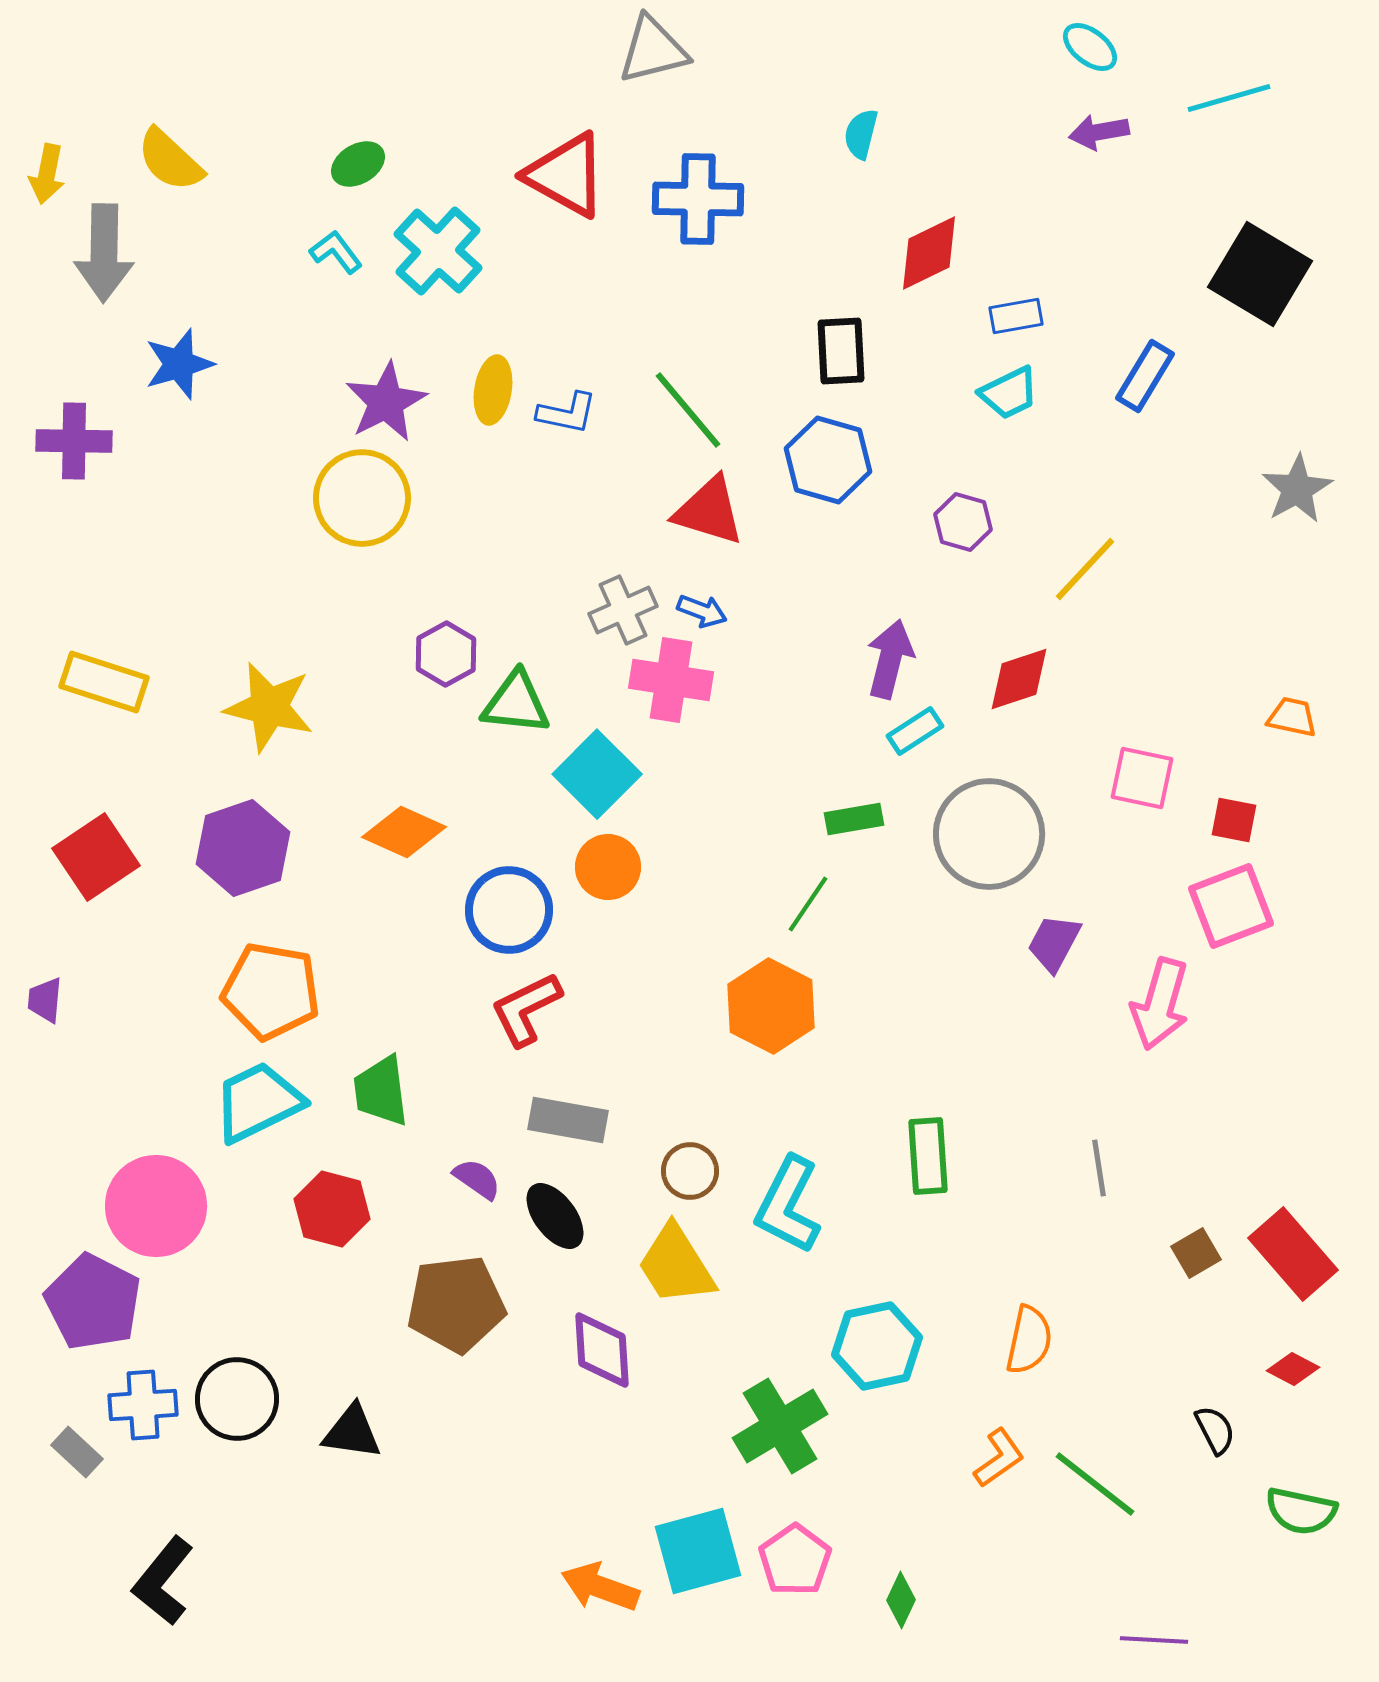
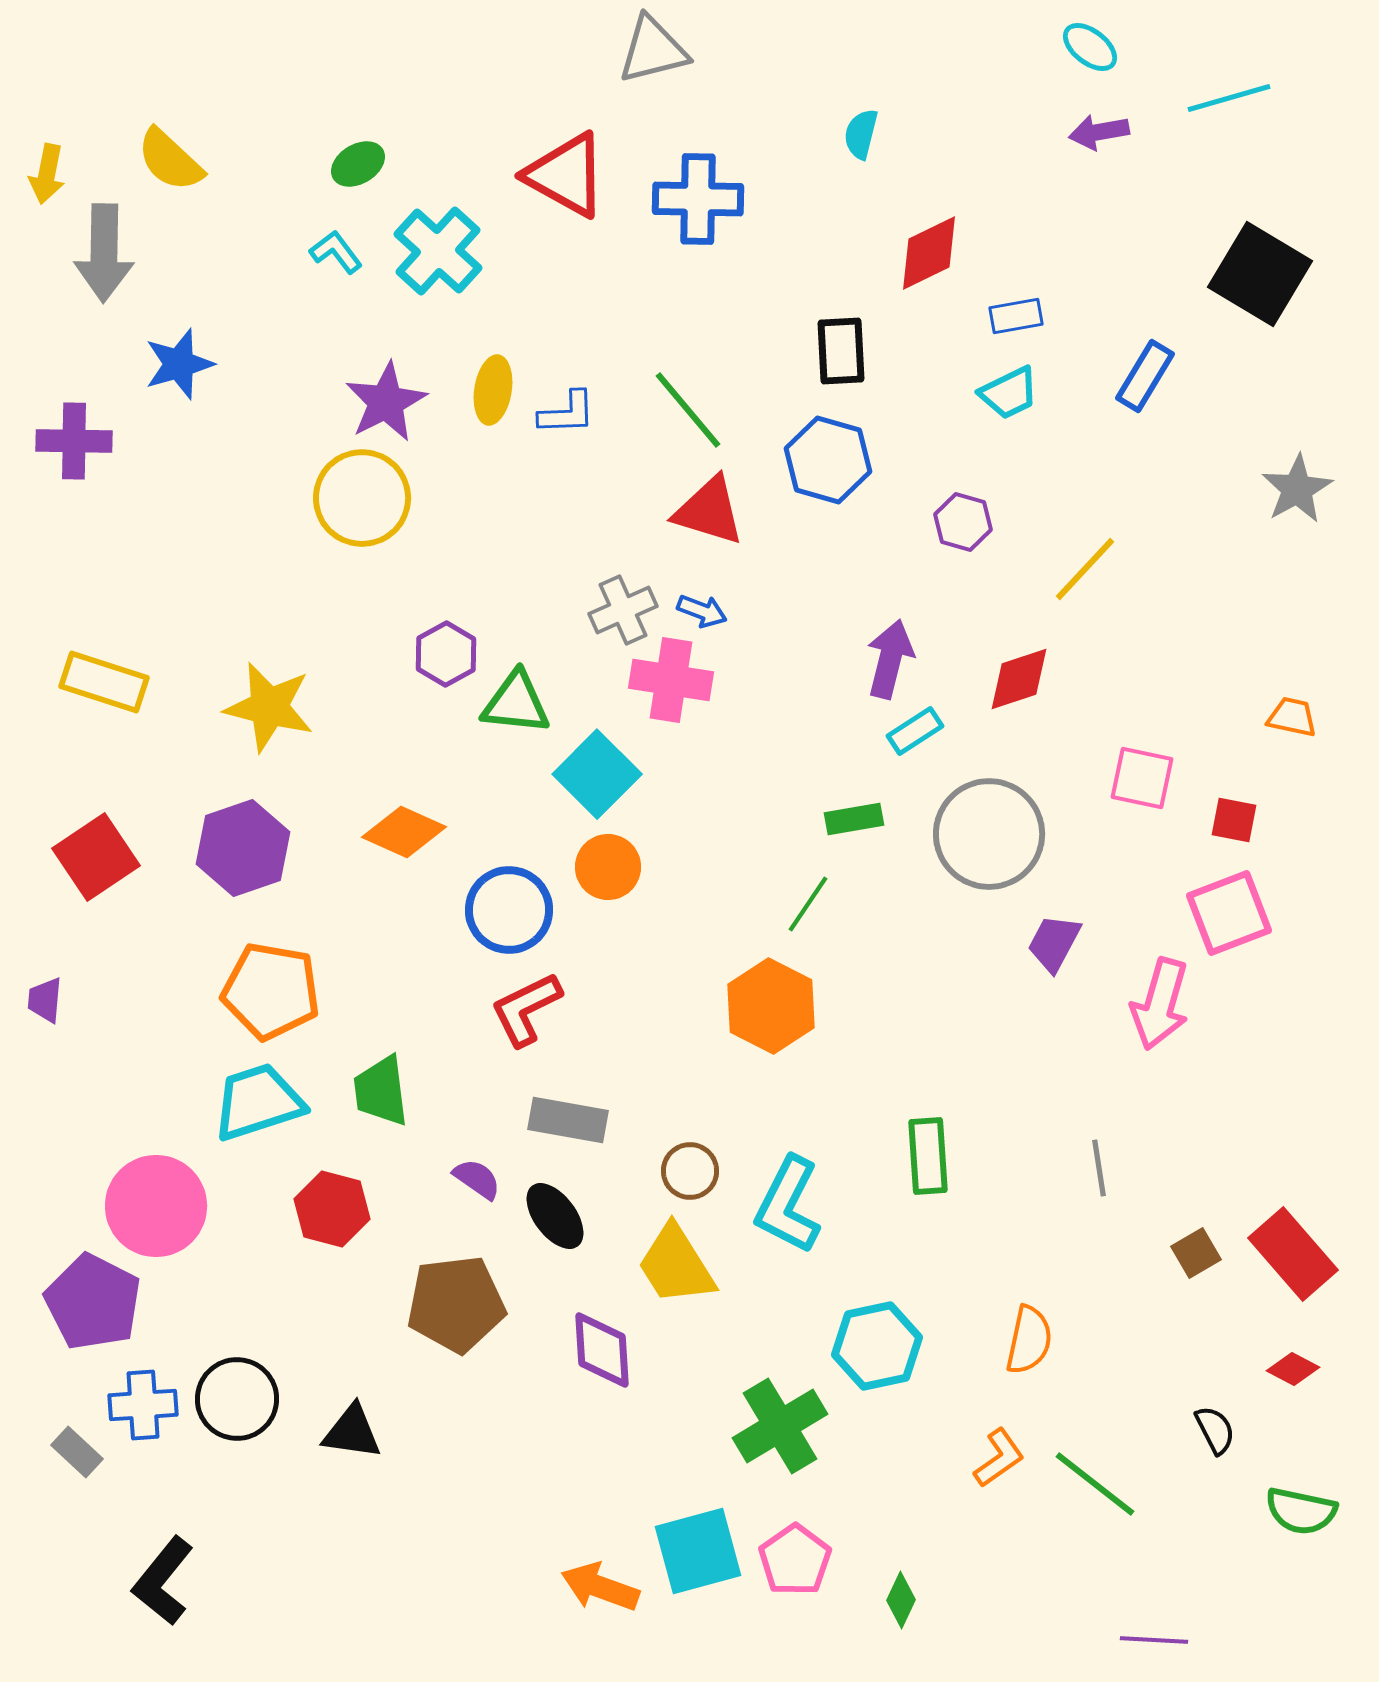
blue L-shape at (567, 413): rotated 14 degrees counterclockwise
pink square at (1231, 906): moved 2 px left, 7 px down
cyan trapezoid at (258, 1102): rotated 8 degrees clockwise
